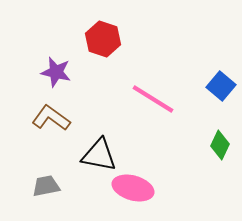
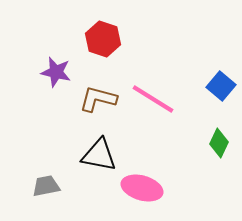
brown L-shape: moved 47 px right, 19 px up; rotated 21 degrees counterclockwise
green diamond: moved 1 px left, 2 px up
pink ellipse: moved 9 px right
